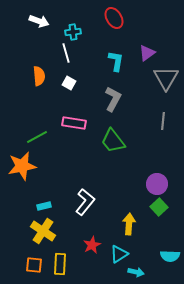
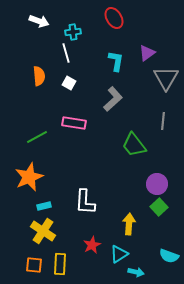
gray L-shape: rotated 20 degrees clockwise
green trapezoid: moved 21 px right, 4 px down
orange star: moved 7 px right, 11 px down; rotated 12 degrees counterclockwise
white L-shape: rotated 144 degrees clockwise
cyan semicircle: moved 1 px left; rotated 18 degrees clockwise
